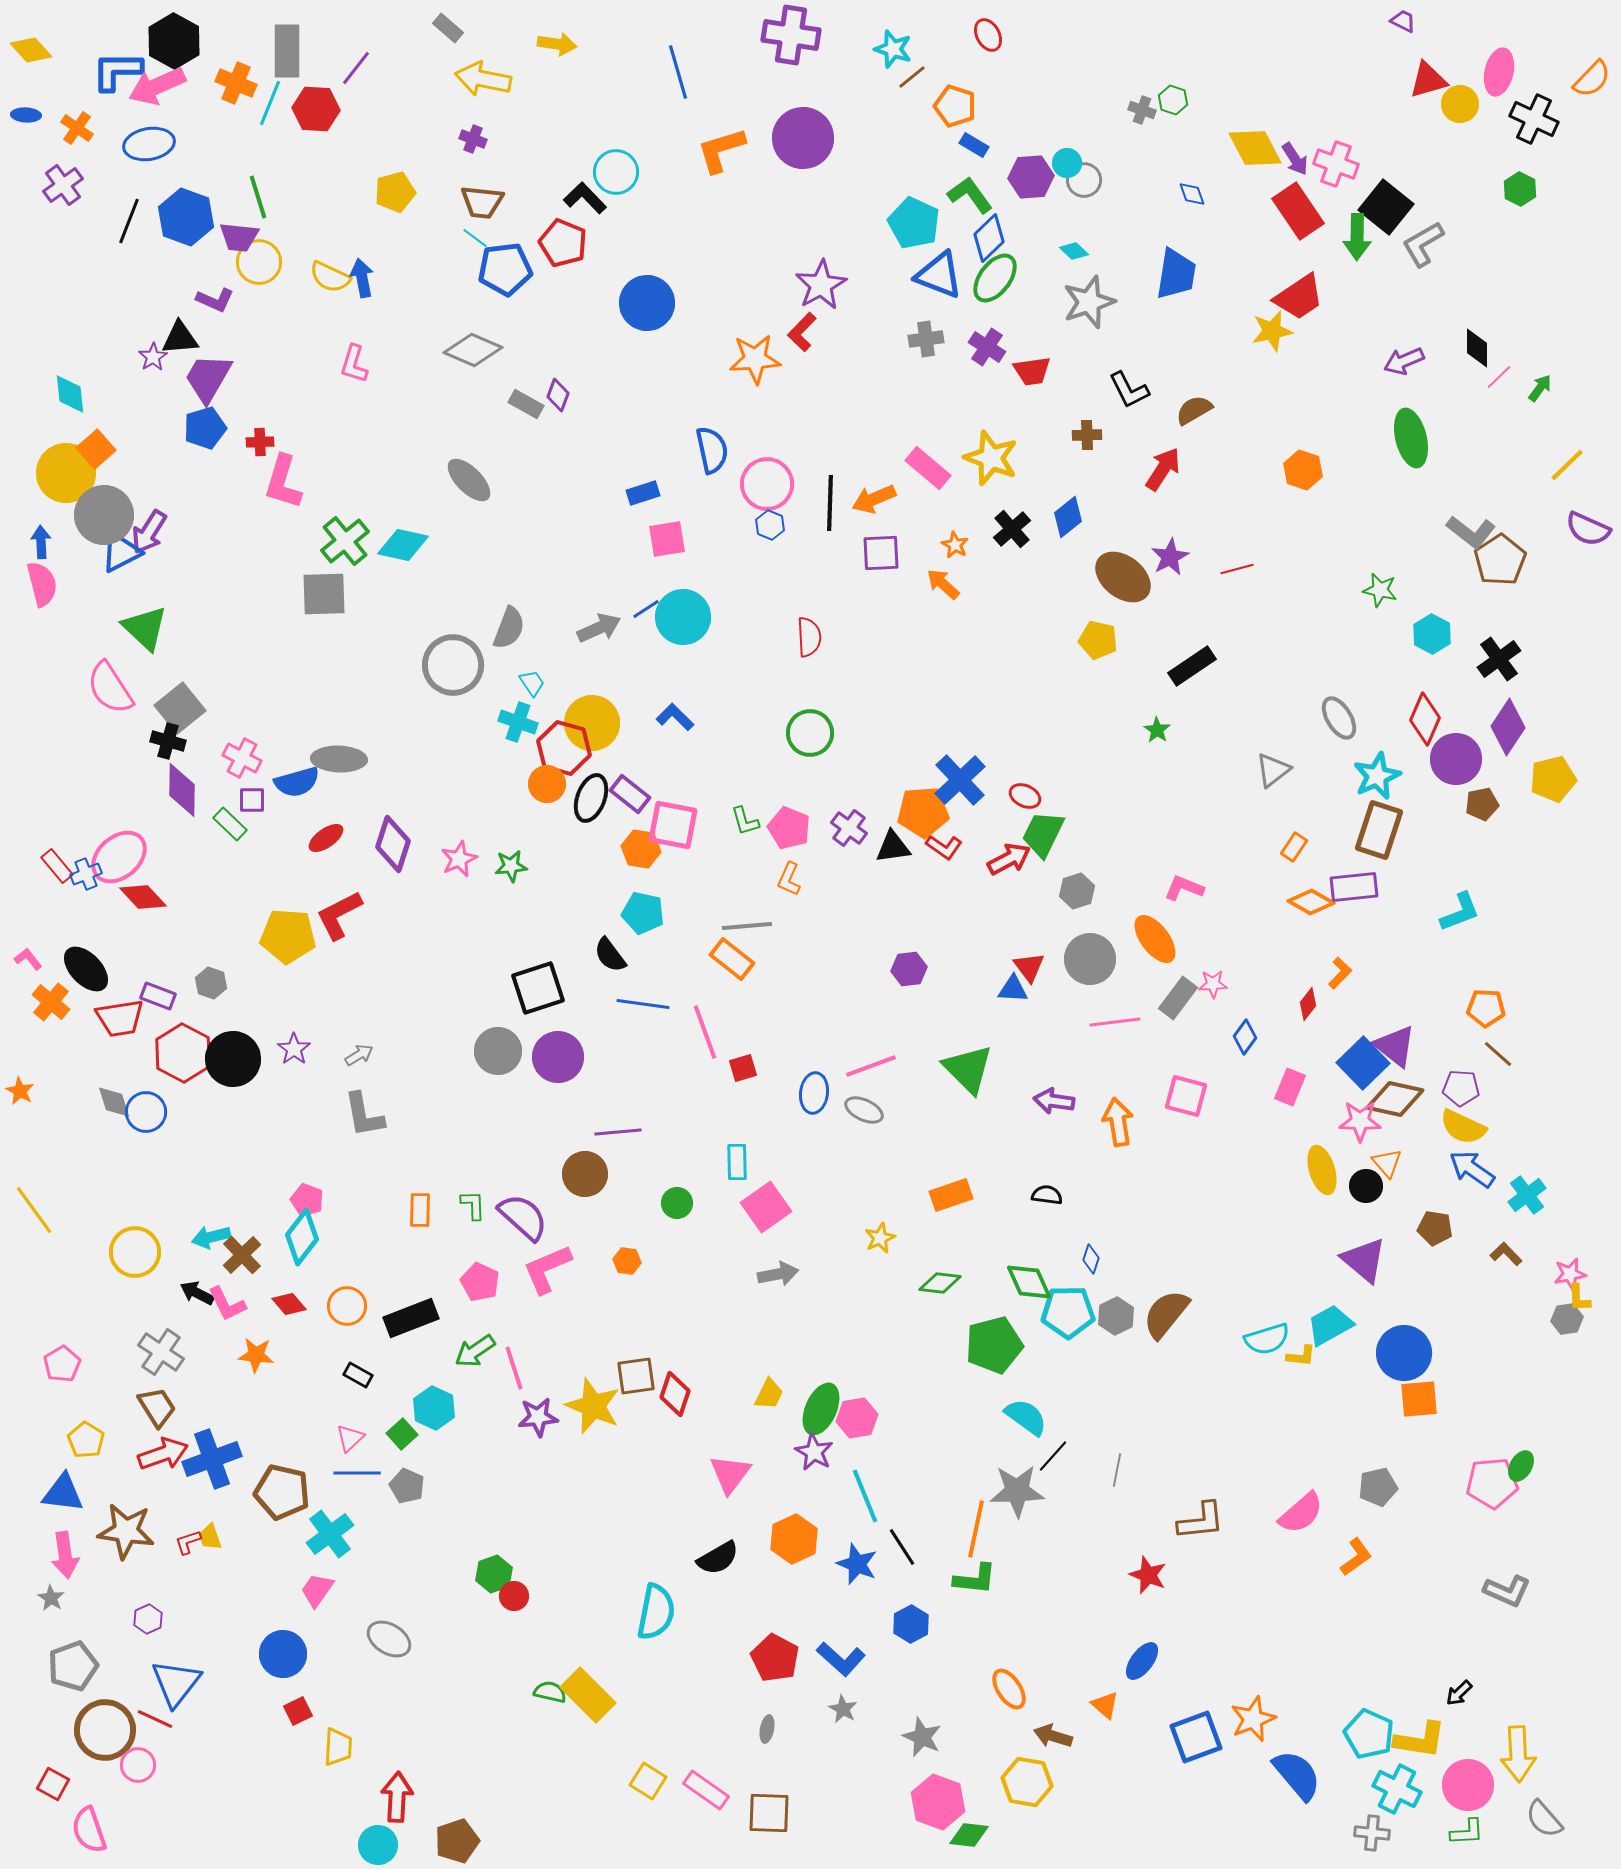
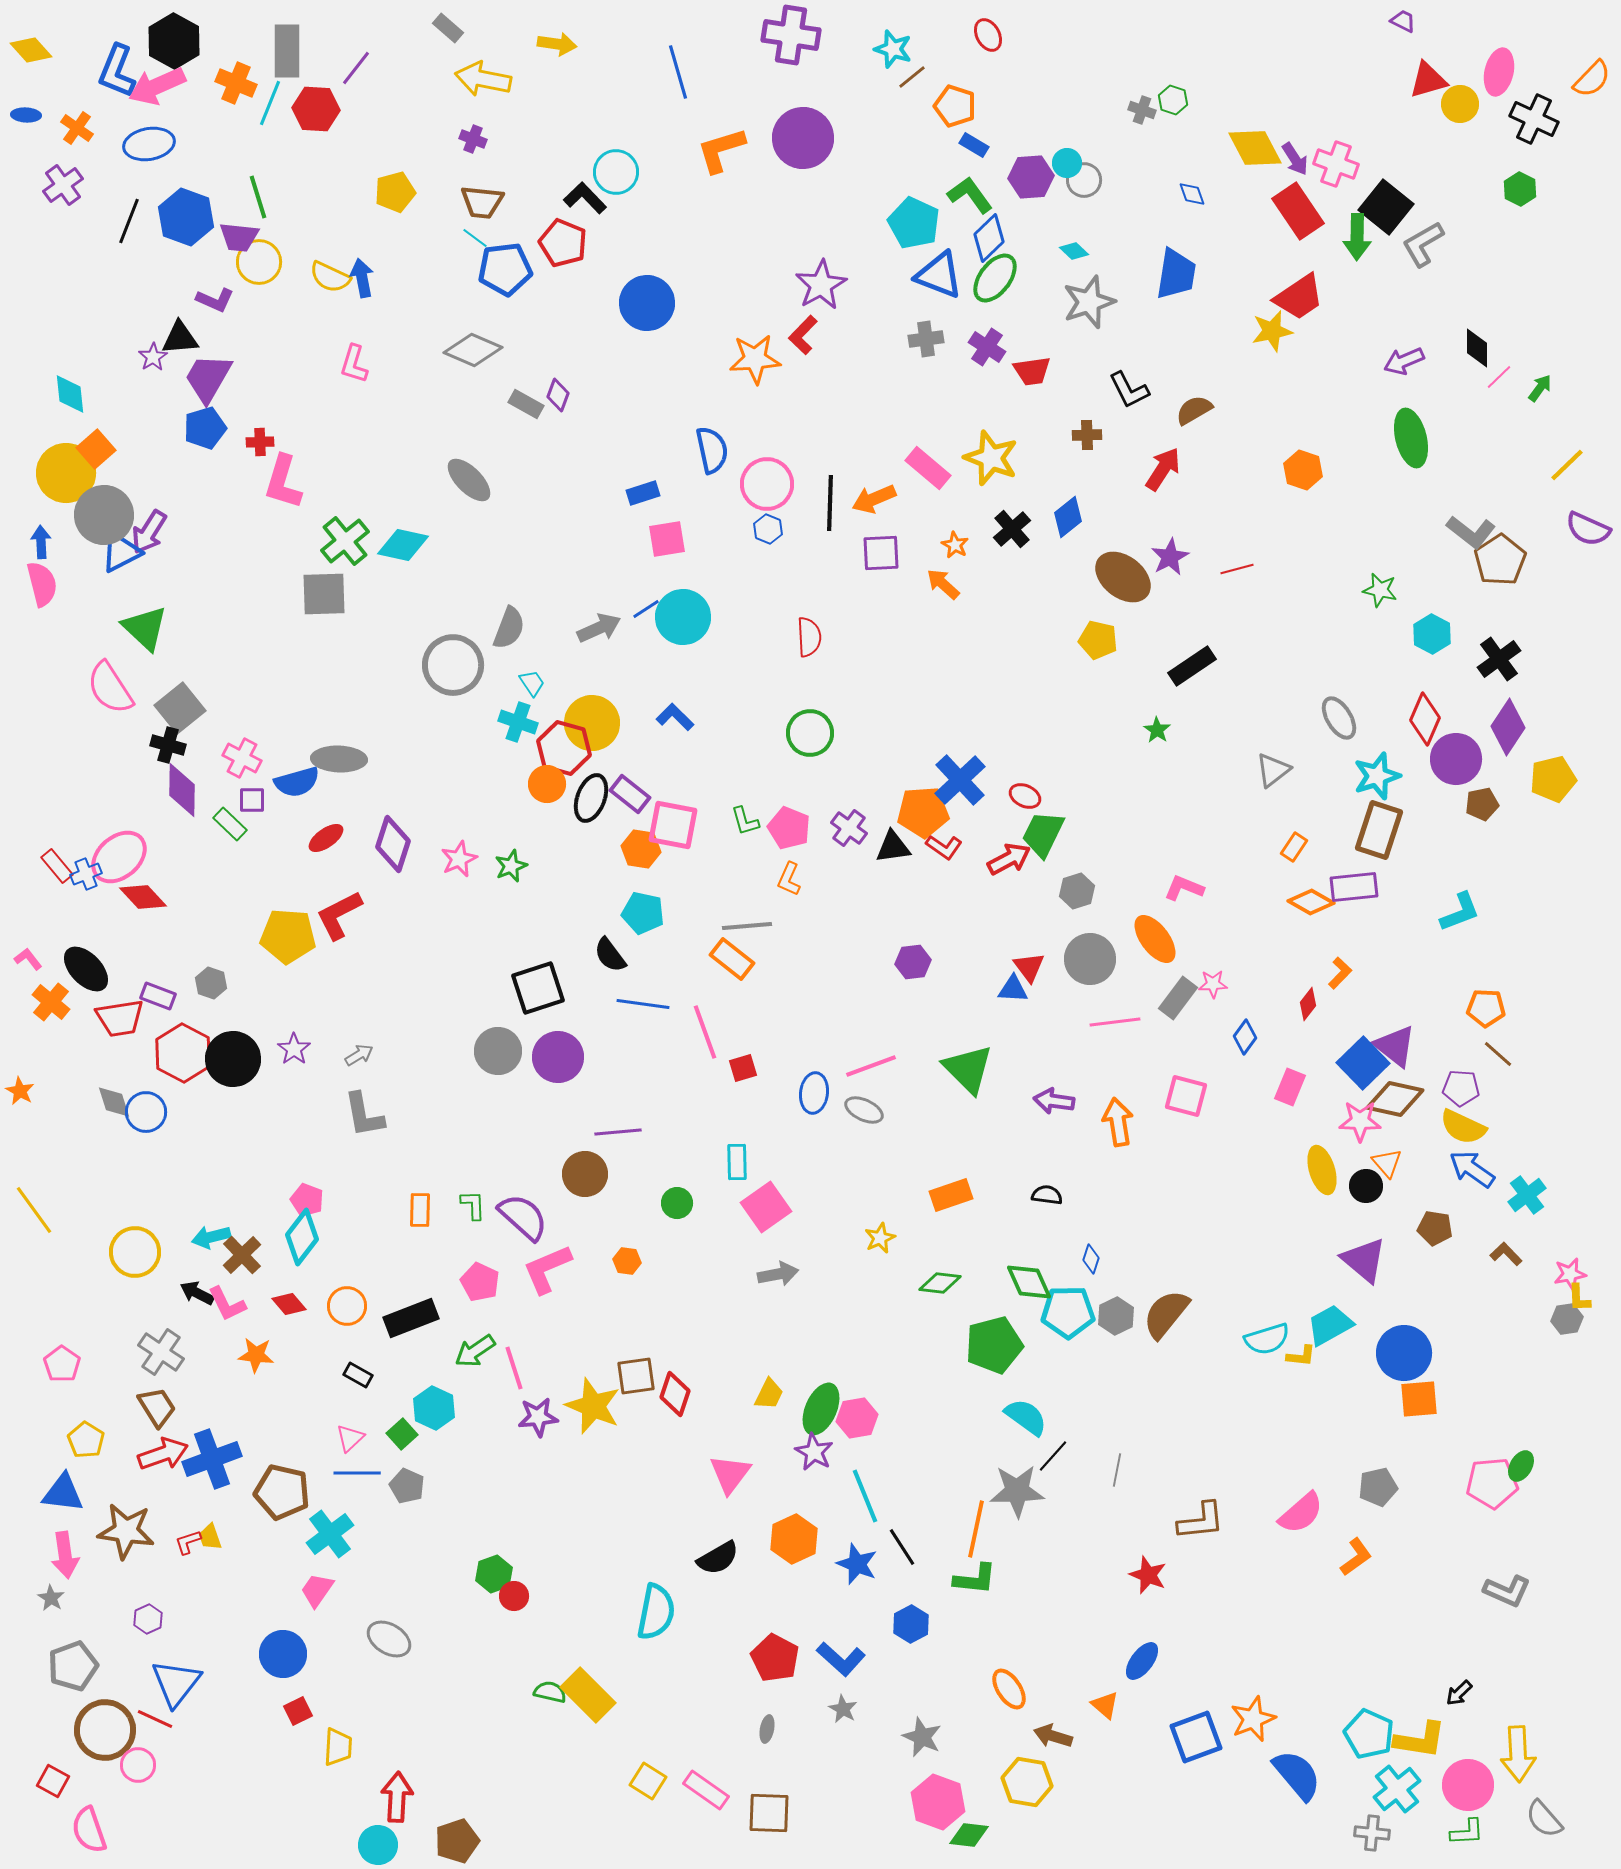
blue L-shape at (117, 71): rotated 68 degrees counterclockwise
red L-shape at (802, 332): moved 1 px right, 3 px down
blue hexagon at (770, 525): moved 2 px left, 4 px down
black cross at (168, 741): moved 4 px down
cyan star at (1377, 776): rotated 6 degrees clockwise
green star at (511, 866): rotated 16 degrees counterclockwise
purple hexagon at (909, 969): moved 4 px right, 7 px up
pink pentagon at (62, 1364): rotated 6 degrees counterclockwise
red square at (53, 1784): moved 3 px up
cyan cross at (1397, 1789): rotated 24 degrees clockwise
